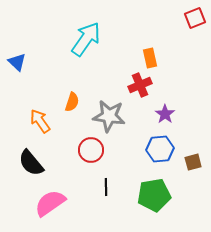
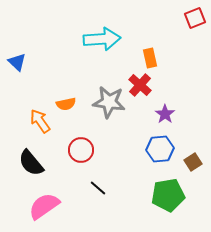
cyan arrow: moved 16 px right; rotated 51 degrees clockwise
red cross: rotated 25 degrees counterclockwise
orange semicircle: moved 6 px left, 2 px down; rotated 60 degrees clockwise
gray star: moved 14 px up
red circle: moved 10 px left
brown square: rotated 18 degrees counterclockwise
black line: moved 8 px left, 1 px down; rotated 48 degrees counterclockwise
green pentagon: moved 14 px right
pink semicircle: moved 6 px left, 3 px down
